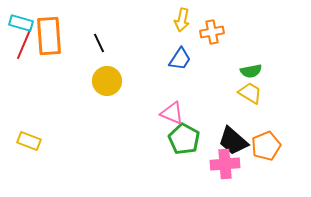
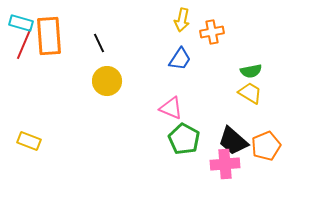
pink triangle: moved 1 px left, 5 px up
